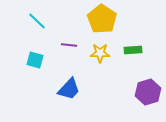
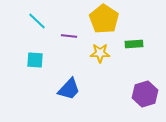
yellow pentagon: moved 2 px right
purple line: moved 9 px up
green rectangle: moved 1 px right, 6 px up
cyan square: rotated 12 degrees counterclockwise
purple hexagon: moved 3 px left, 2 px down
